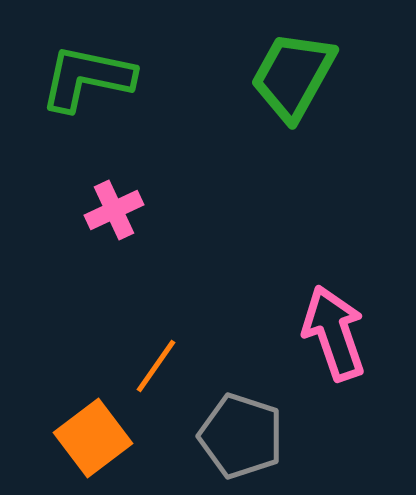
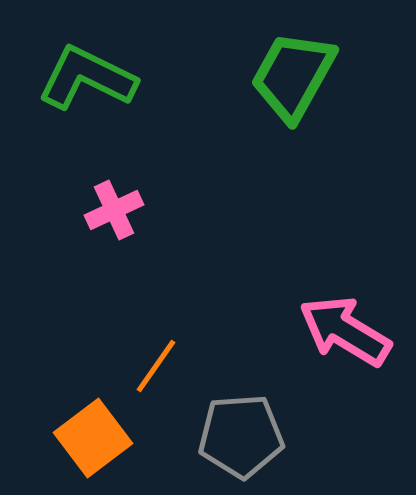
green L-shape: rotated 14 degrees clockwise
pink arrow: moved 11 px right, 2 px up; rotated 40 degrees counterclockwise
gray pentagon: rotated 22 degrees counterclockwise
